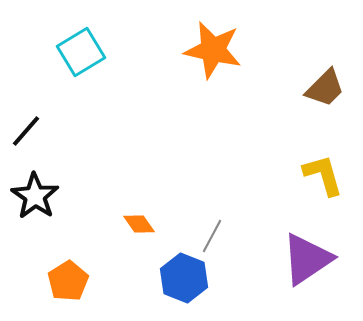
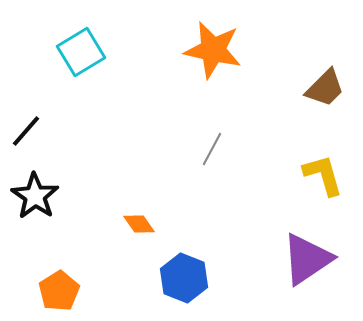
gray line: moved 87 px up
orange pentagon: moved 9 px left, 10 px down
